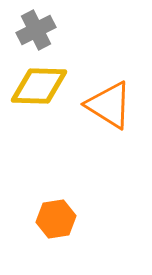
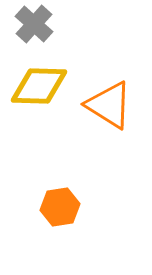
gray cross: moved 2 px left, 6 px up; rotated 21 degrees counterclockwise
orange hexagon: moved 4 px right, 12 px up
